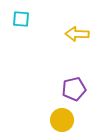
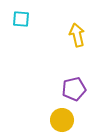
yellow arrow: moved 1 px down; rotated 75 degrees clockwise
